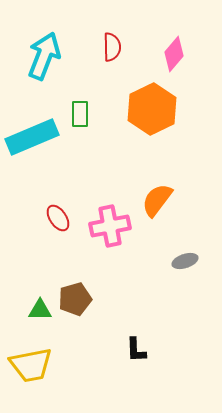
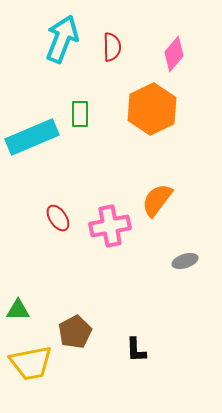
cyan arrow: moved 18 px right, 17 px up
brown pentagon: moved 33 px down; rotated 12 degrees counterclockwise
green triangle: moved 22 px left
yellow trapezoid: moved 2 px up
